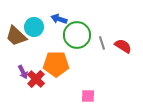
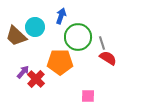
blue arrow: moved 2 px right, 3 px up; rotated 91 degrees clockwise
cyan circle: moved 1 px right
green circle: moved 1 px right, 2 px down
red semicircle: moved 15 px left, 12 px down
orange pentagon: moved 4 px right, 2 px up
purple arrow: rotated 112 degrees counterclockwise
